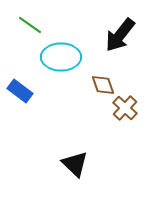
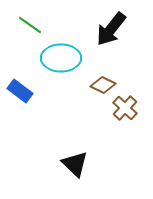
black arrow: moved 9 px left, 6 px up
cyan ellipse: moved 1 px down
brown diamond: rotated 45 degrees counterclockwise
